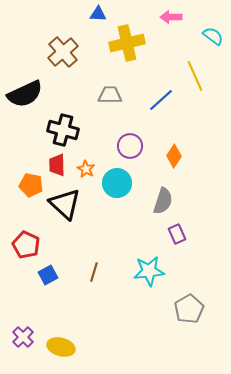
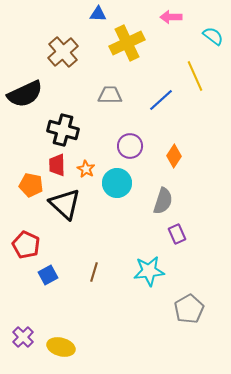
yellow cross: rotated 12 degrees counterclockwise
